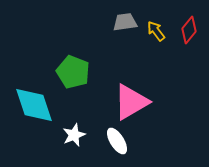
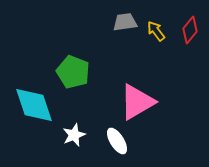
red diamond: moved 1 px right
pink triangle: moved 6 px right
